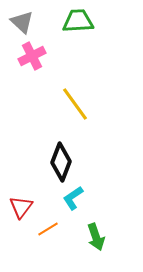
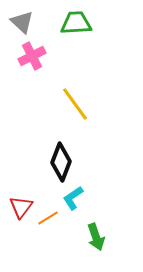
green trapezoid: moved 2 px left, 2 px down
orange line: moved 11 px up
